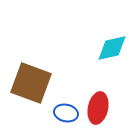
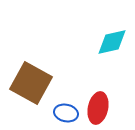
cyan diamond: moved 6 px up
brown square: rotated 9 degrees clockwise
